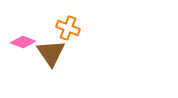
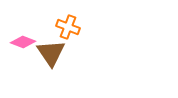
orange cross: moved 1 px up
